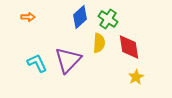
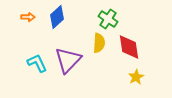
blue diamond: moved 23 px left
